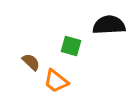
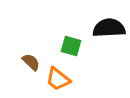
black semicircle: moved 3 px down
orange trapezoid: moved 2 px right, 2 px up
